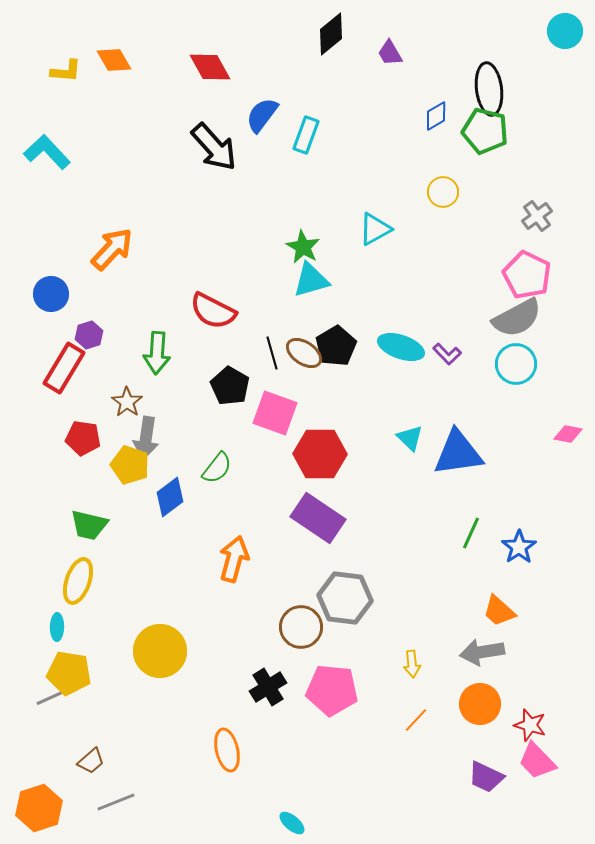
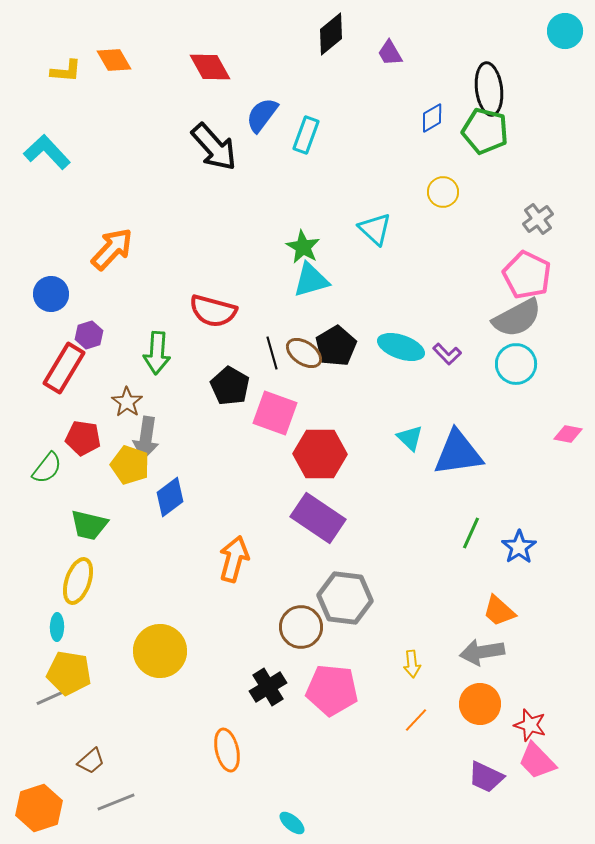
blue diamond at (436, 116): moved 4 px left, 2 px down
gray cross at (537, 216): moved 1 px right, 3 px down
cyan triangle at (375, 229): rotated 48 degrees counterclockwise
red semicircle at (213, 311): rotated 12 degrees counterclockwise
green semicircle at (217, 468): moved 170 px left
